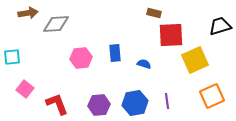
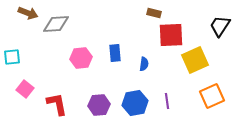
brown arrow: rotated 30 degrees clockwise
black trapezoid: rotated 40 degrees counterclockwise
blue semicircle: rotated 80 degrees clockwise
red L-shape: rotated 10 degrees clockwise
